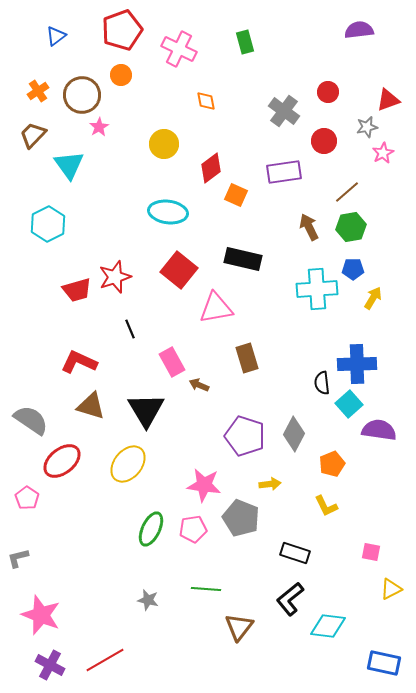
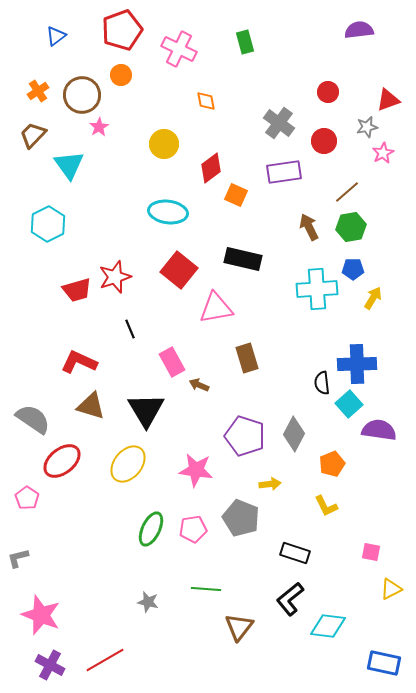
gray cross at (284, 111): moved 5 px left, 12 px down
gray semicircle at (31, 420): moved 2 px right, 1 px up
pink star at (204, 485): moved 8 px left, 15 px up
gray star at (148, 600): moved 2 px down
